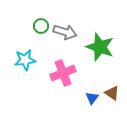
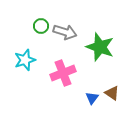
cyan star: rotated 10 degrees counterclockwise
